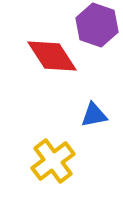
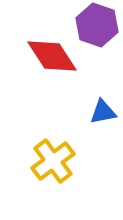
blue triangle: moved 9 px right, 3 px up
